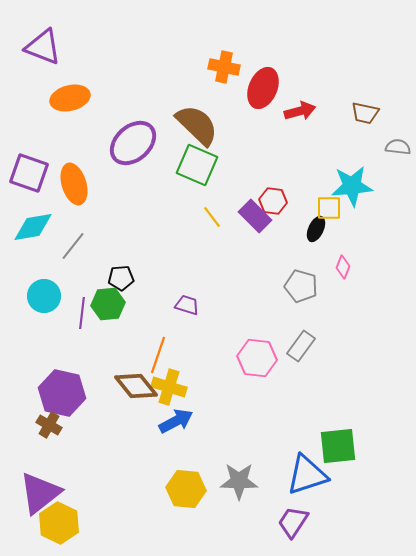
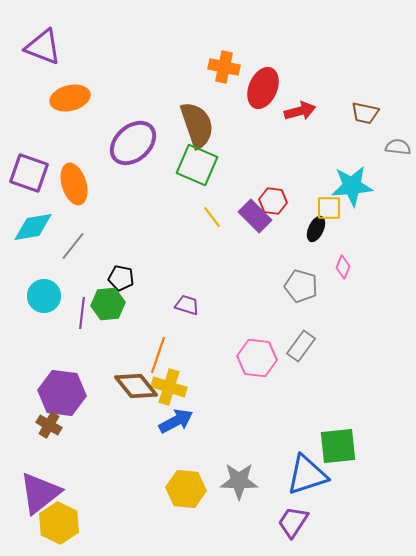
brown semicircle at (197, 125): rotated 27 degrees clockwise
black pentagon at (121, 278): rotated 15 degrees clockwise
purple hexagon at (62, 393): rotated 6 degrees counterclockwise
